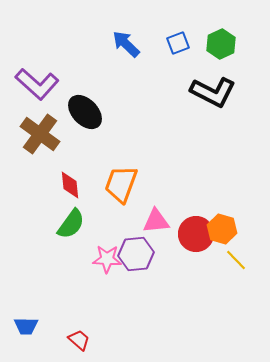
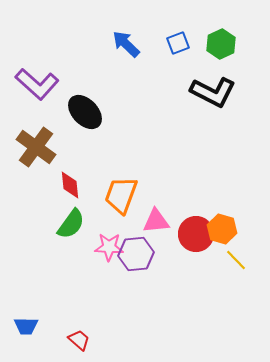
brown cross: moved 4 px left, 13 px down
orange trapezoid: moved 11 px down
pink star: moved 2 px right, 12 px up
